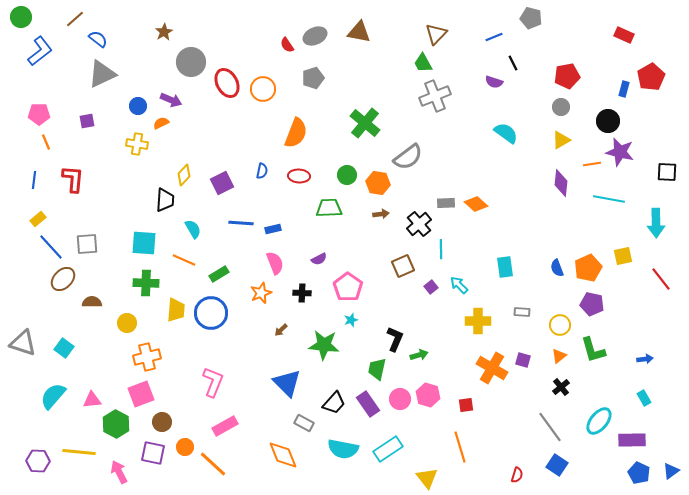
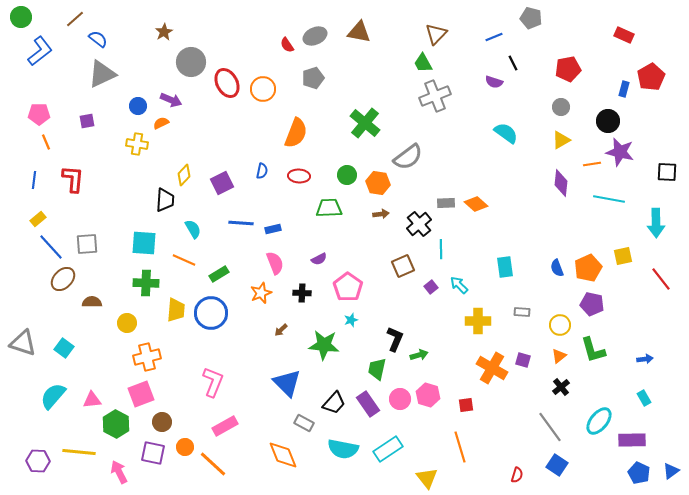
red pentagon at (567, 76): moved 1 px right, 7 px up
